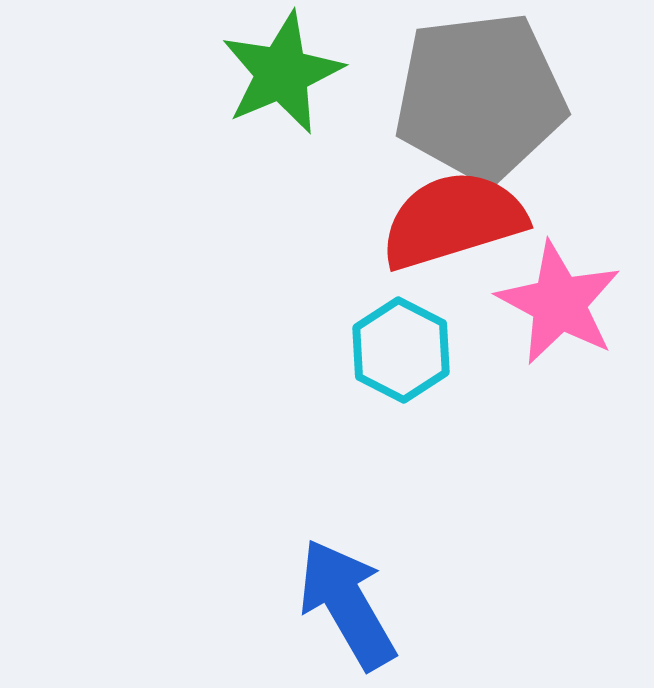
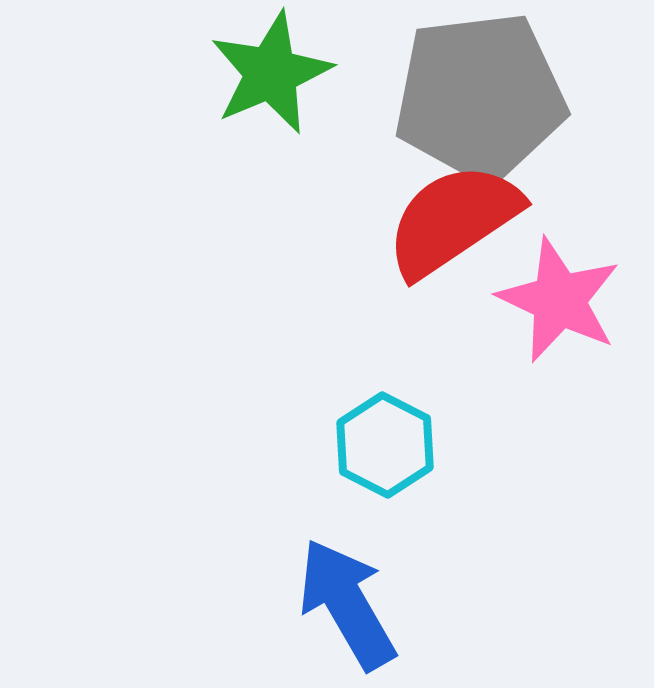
green star: moved 11 px left
red semicircle: rotated 17 degrees counterclockwise
pink star: moved 3 px up; rotated 3 degrees counterclockwise
cyan hexagon: moved 16 px left, 95 px down
